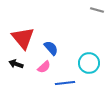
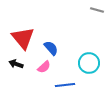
blue line: moved 2 px down
